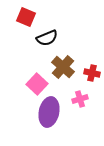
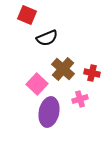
red square: moved 1 px right, 2 px up
brown cross: moved 2 px down
